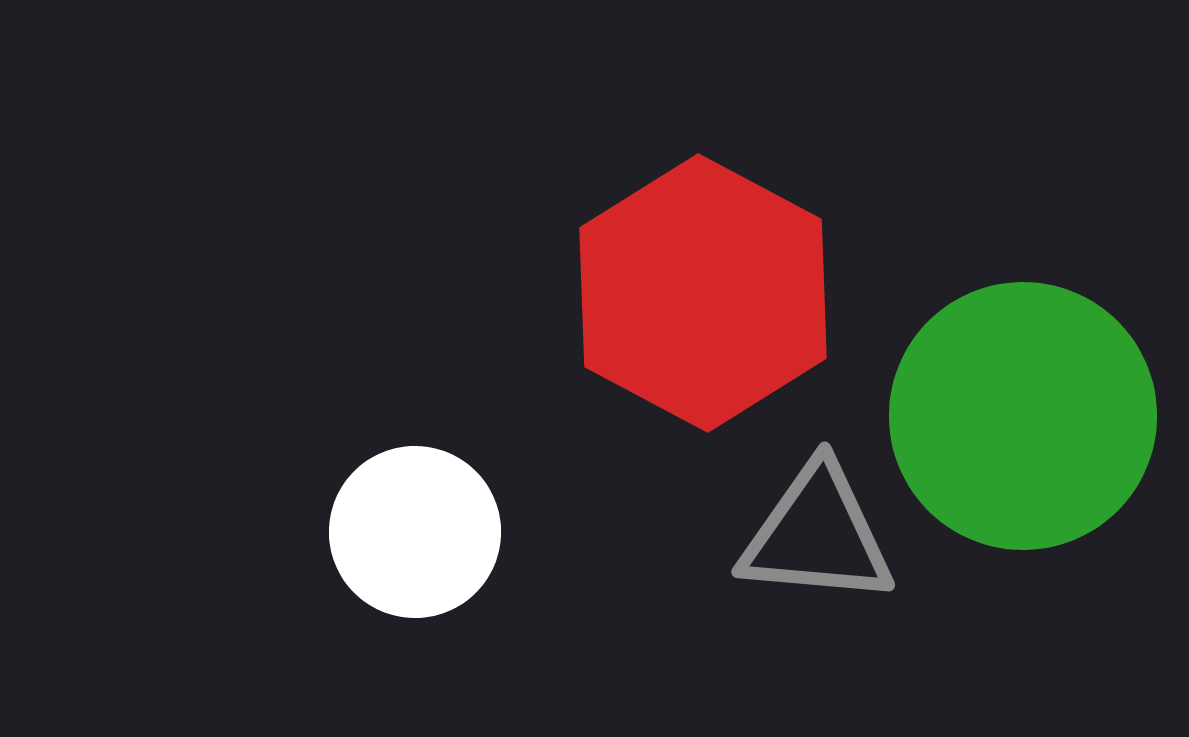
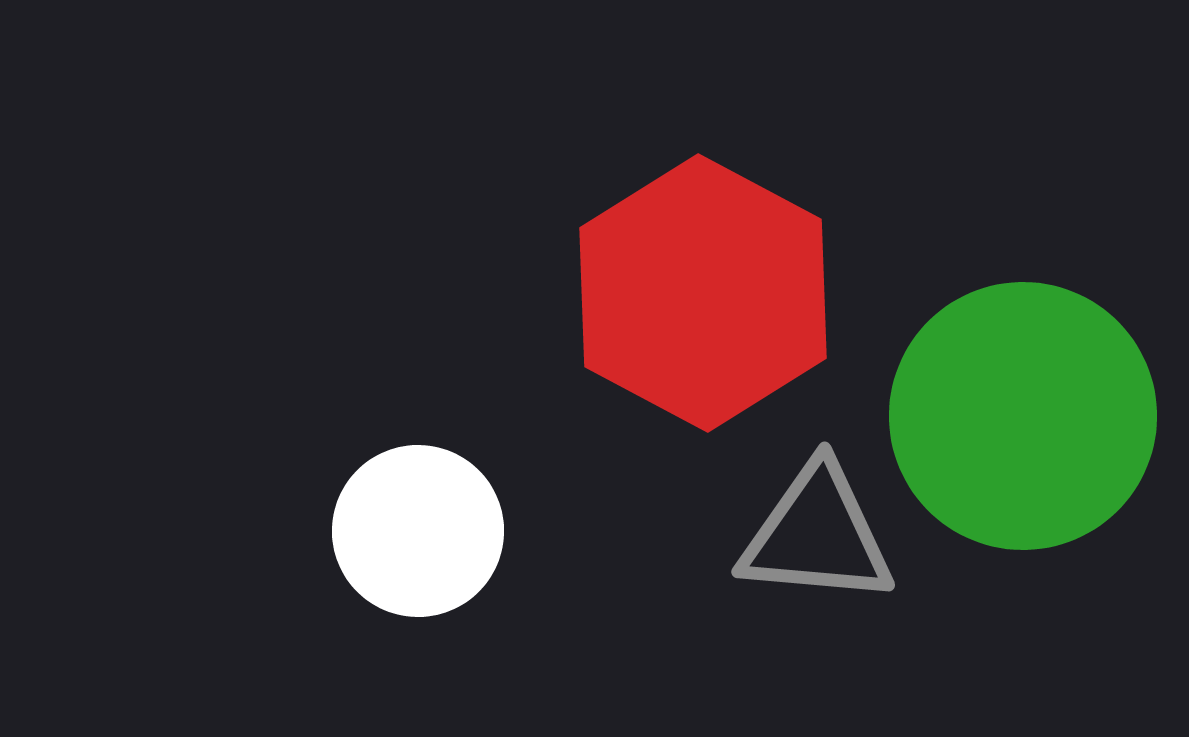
white circle: moved 3 px right, 1 px up
